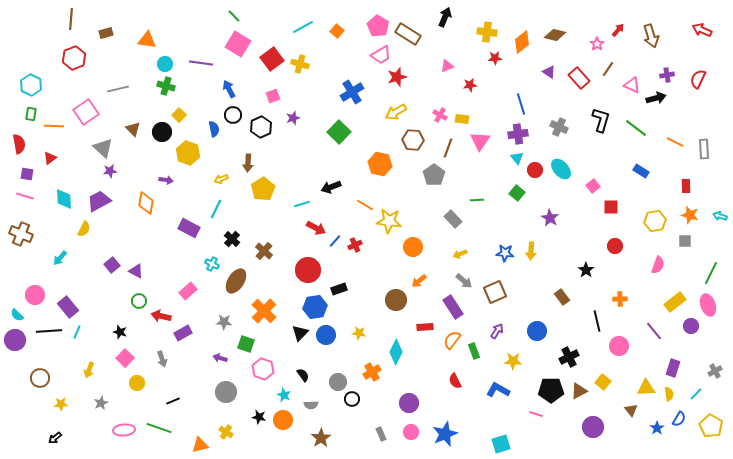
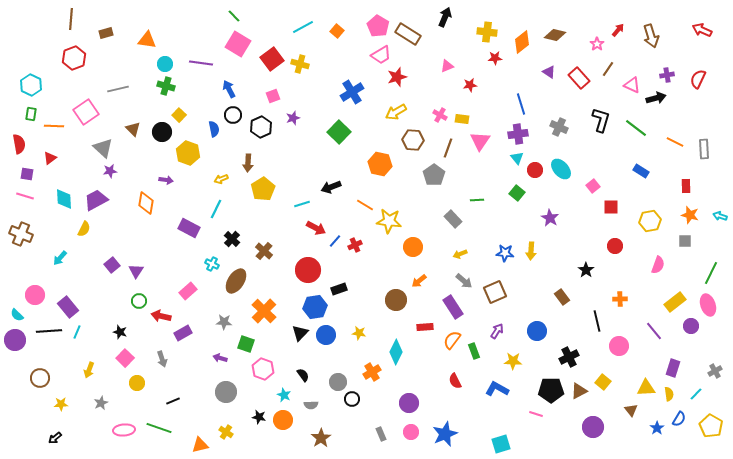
purple trapezoid at (99, 201): moved 3 px left, 1 px up
yellow hexagon at (655, 221): moved 5 px left
purple triangle at (136, 271): rotated 35 degrees clockwise
blue L-shape at (498, 390): moved 1 px left, 1 px up
